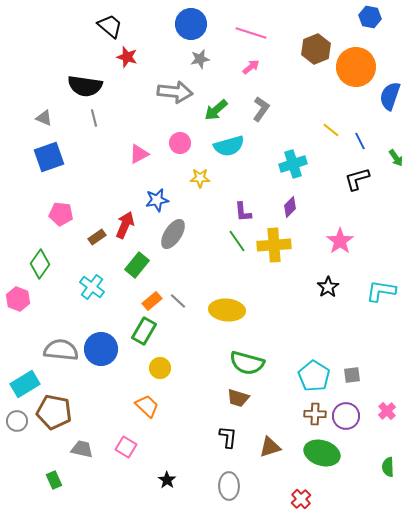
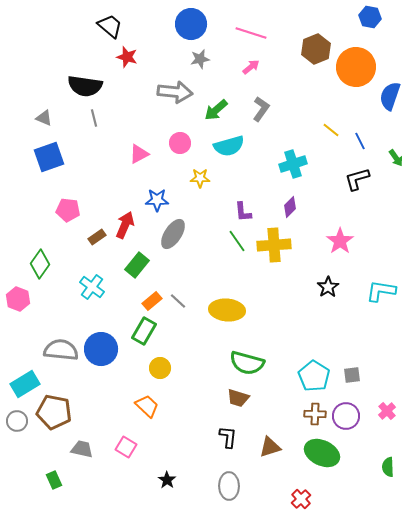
blue star at (157, 200): rotated 10 degrees clockwise
pink pentagon at (61, 214): moved 7 px right, 4 px up
green ellipse at (322, 453): rotated 8 degrees clockwise
